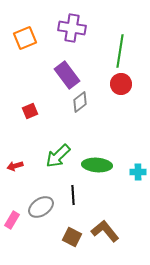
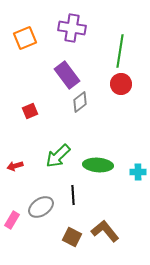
green ellipse: moved 1 px right
